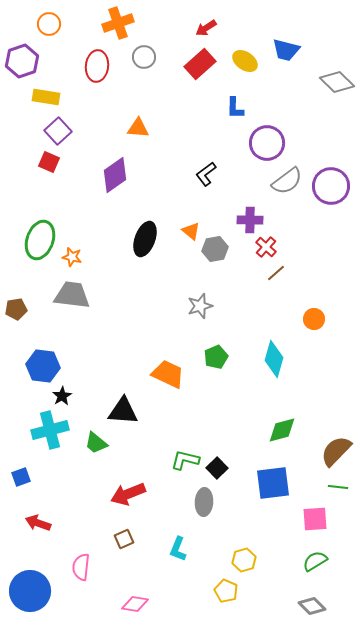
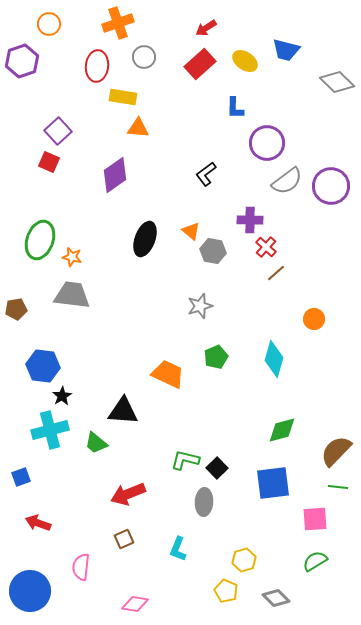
yellow rectangle at (46, 97): moved 77 px right
gray hexagon at (215, 249): moved 2 px left, 2 px down; rotated 20 degrees clockwise
gray diamond at (312, 606): moved 36 px left, 8 px up
